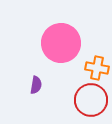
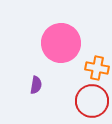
red circle: moved 1 px right, 1 px down
